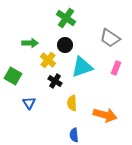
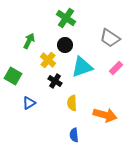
green arrow: moved 1 px left, 2 px up; rotated 63 degrees counterclockwise
pink rectangle: rotated 24 degrees clockwise
blue triangle: rotated 32 degrees clockwise
